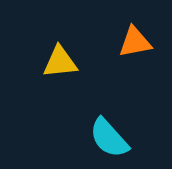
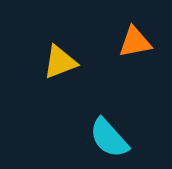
yellow triangle: rotated 15 degrees counterclockwise
